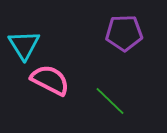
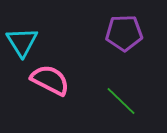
cyan triangle: moved 2 px left, 3 px up
green line: moved 11 px right
